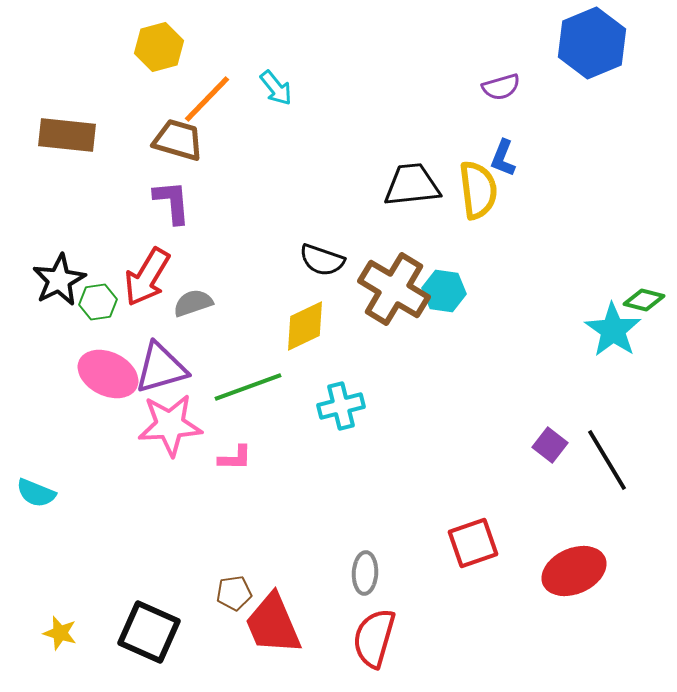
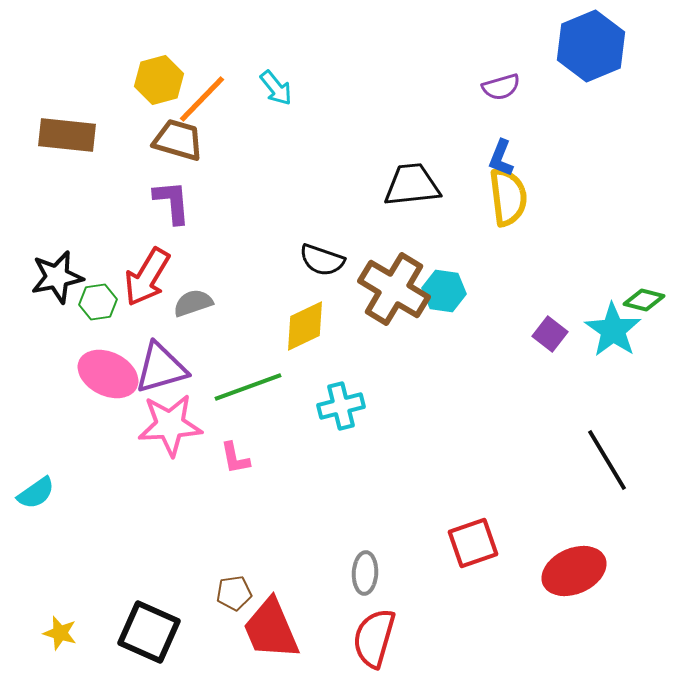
blue hexagon: moved 1 px left, 3 px down
yellow hexagon: moved 33 px down
orange line: moved 5 px left
blue L-shape: moved 2 px left
yellow semicircle: moved 30 px right, 7 px down
black star: moved 2 px left, 3 px up; rotated 16 degrees clockwise
purple square: moved 111 px up
pink L-shape: rotated 78 degrees clockwise
cyan semicircle: rotated 57 degrees counterclockwise
red trapezoid: moved 2 px left, 5 px down
